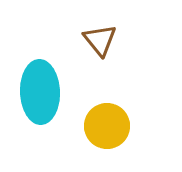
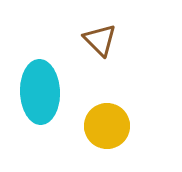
brown triangle: rotated 6 degrees counterclockwise
